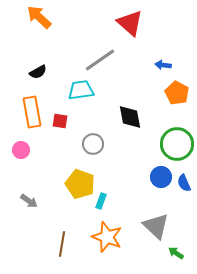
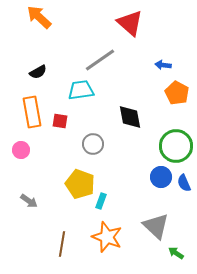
green circle: moved 1 px left, 2 px down
